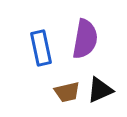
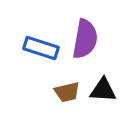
blue rectangle: rotated 60 degrees counterclockwise
black triangle: moved 3 px right; rotated 28 degrees clockwise
